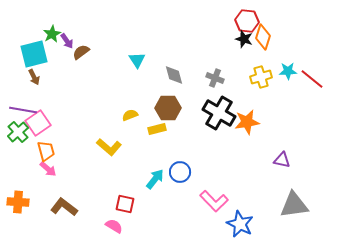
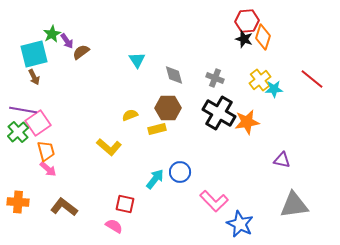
red hexagon: rotated 10 degrees counterclockwise
cyan star: moved 14 px left, 18 px down
yellow cross: moved 1 px left, 3 px down; rotated 20 degrees counterclockwise
